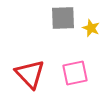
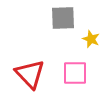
yellow star: moved 11 px down
pink square: rotated 12 degrees clockwise
